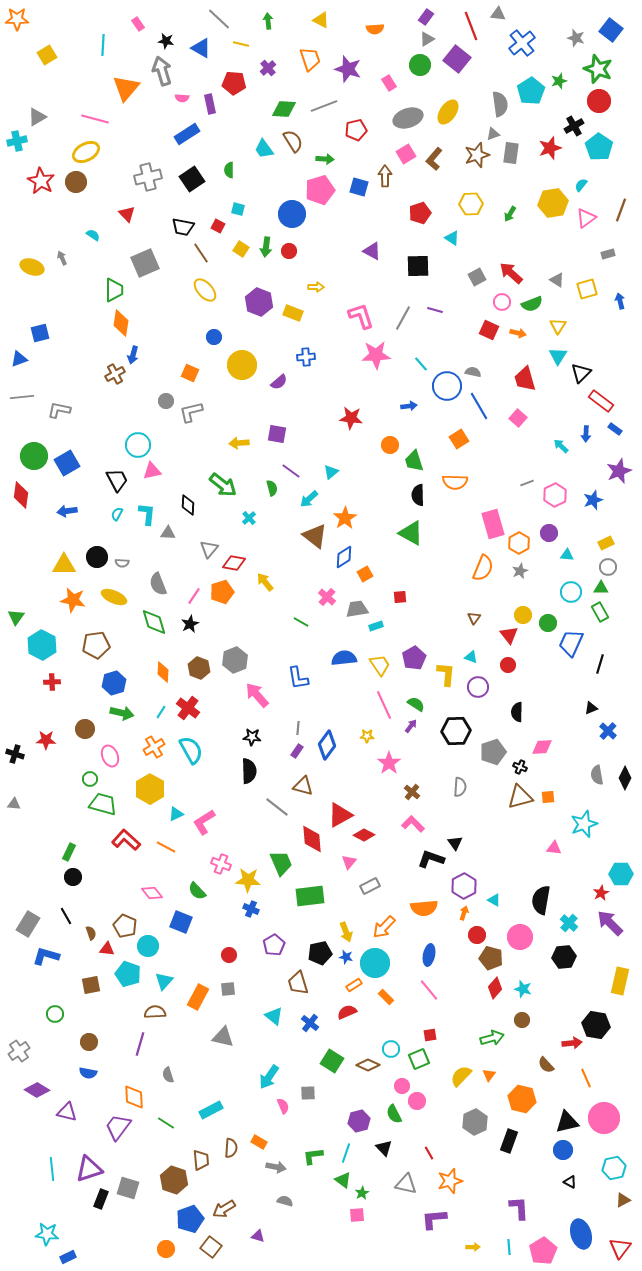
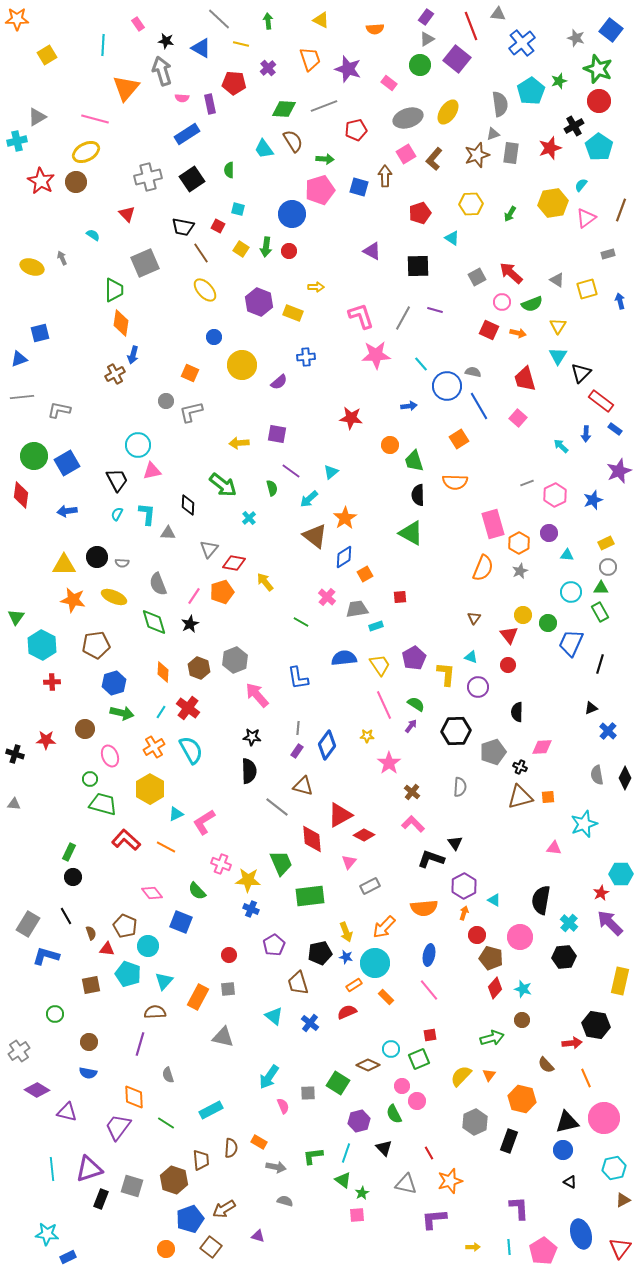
pink rectangle at (389, 83): rotated 21 degrees counterclockwise
green square at (332, 1061): moved 6 px right, 22 px down
gray square at (128, 1188): moved 4 px right, 2 px up
